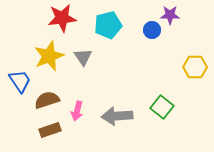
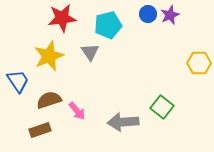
purple star: rotated 24 degrees counterclockwise
blue circle: moved 4 px left, 16 px up
gray triangle: moved 7 px right, 5 px up
yellow hexagon: moved 4 px right, 4 px up
blue trapezoid: moved 2 px left
brown semicircle: moved 2 px right
pink arrow: rotated 54 degrees counterclockwise
gray arrow: moved 6 px right, 6 px down
brown rectangle: moved 10 px left
